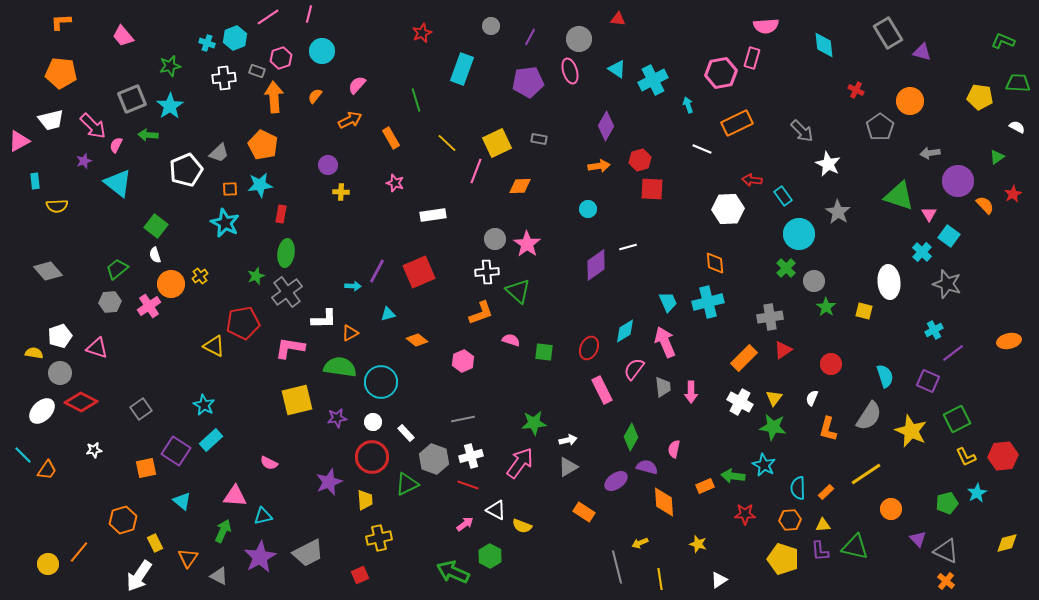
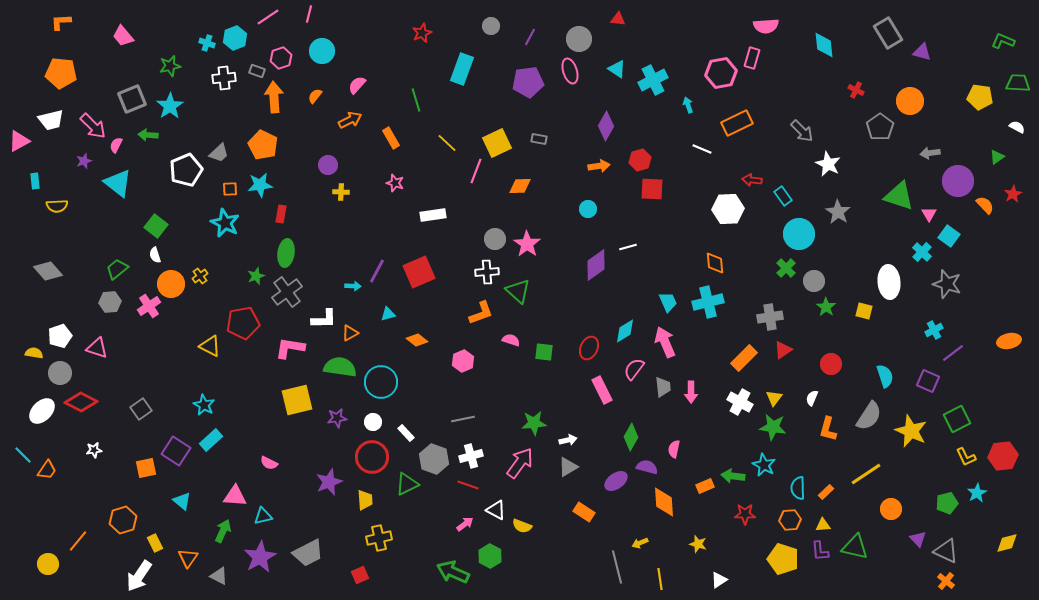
yellow triangle at (214, 346): moved 4 px left
orange line at (79, 552): moved 1 px left, 11 px up
